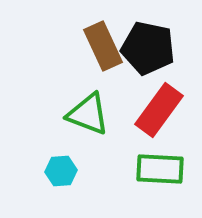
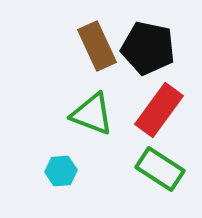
brown rectangle: moved 6 px left
green triangle: moved 4 px right
green rectangle: rotated 30 degrees clockwise
